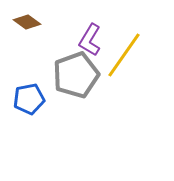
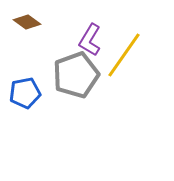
blue pentagon: moved 4 px left, 6 px up
